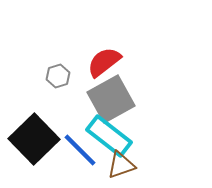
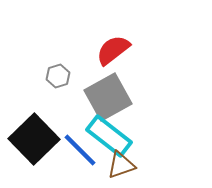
red semicircle: moved 9 px right, 12 px up
gray square: moved 3 px left, 2 px up
